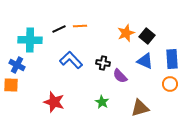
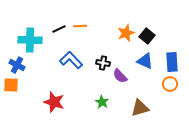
blue rectangle: moved 3 px down
